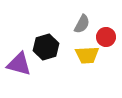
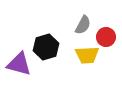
gray semicircle: moved 1 px right, 1 px down
